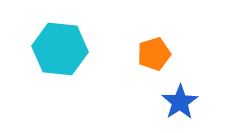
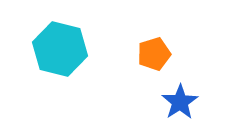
cyan hexagon: rotated 8 degrees clockwise
